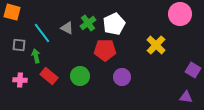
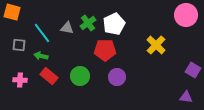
pink circle: moved 6 px right, 1 px down
gray triangle: rotated 16 degrees counterclockwise
green arrow: moved 5 px right; rotated 64 degrees counterclockwise
purple circle: moved 5 px left
